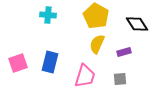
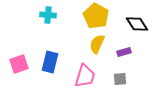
pink square: moved 1 px right, 1 px down
